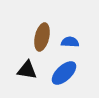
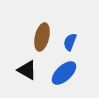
blue semicircle: rotated 72 degrees counterclockwise
black triangle: rotated 20 degrees clockwise
